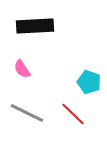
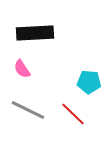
black rectangle: moved 7 px down
cyan pentagon: rotated 15 degrees counterclockwise
gray line: moved 1 px right, 3 px up
